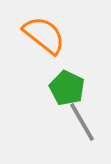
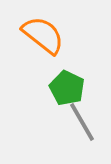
orange semicircle: moved 1 px left
